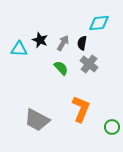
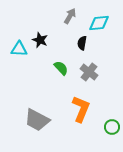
gray arrow: moved 7 px right, 27 px up
gray cross: moved 8 px down
